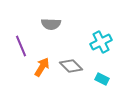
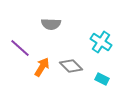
cyan cross: rotated 30 degrees counterclockwise
purple line: moved 1 px left, 2 px down; rotated 25 degrees counterclockwise
